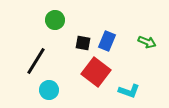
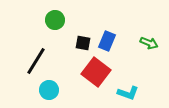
green arrow: moved 2 px right, 1 px down
cyan L-shape: moved 1 px left, 2 px down
